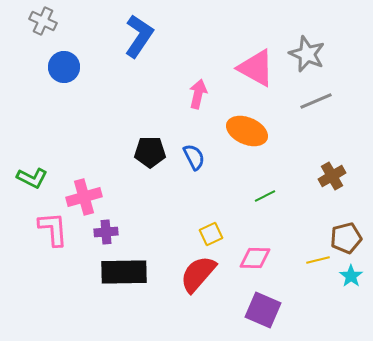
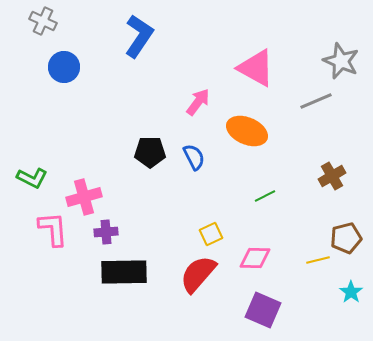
gray star: moved 34 px right, 7 px down
pink arrow: moved 8 px down; rotated 24 degrees clockwise
cyan star: moved 16 px down
